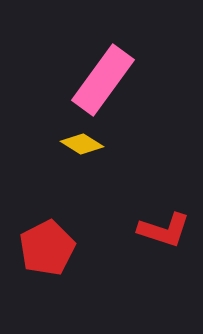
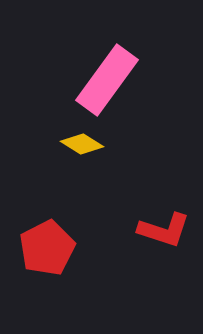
pink rectangle: moved 4 px right
